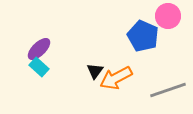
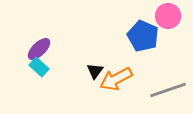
orange arrow: moved 1 px down
